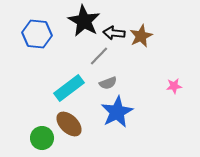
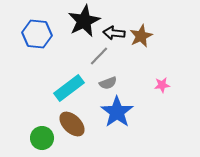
black star: rotated 16 degrees clockwise
pink star: moved 12 px left, 1 px up
blue star: rotated 8 degrees counterclockwise
brown ellipse: moved 3 px right
